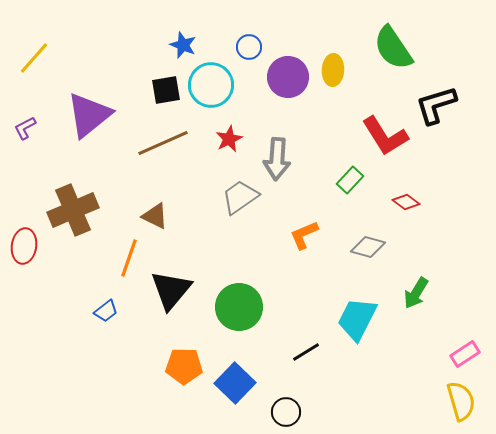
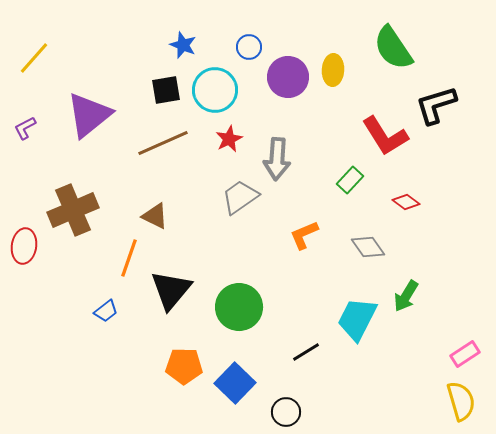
cyan circle: moved 4 px right, 5 px down
gray diamond: rotated 40 degrees clockwise
green arrow: moved 10 px left, 3 px down
